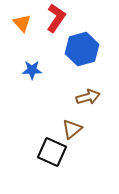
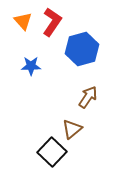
red L-shape: moved 4 px left, 4 px down
orange triangle: moved 1 px right, 2 px up
blue star: moved 1 px left, 4 px up
brown arrow: rotated 40 degrees counterclockwise
black square: rotated 20 degrees clockwise
